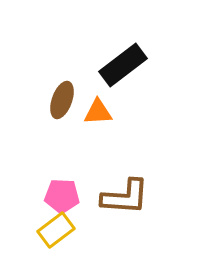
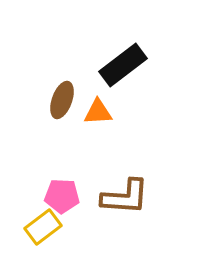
yellow rectangle: moved 13 px left, 3 px up
